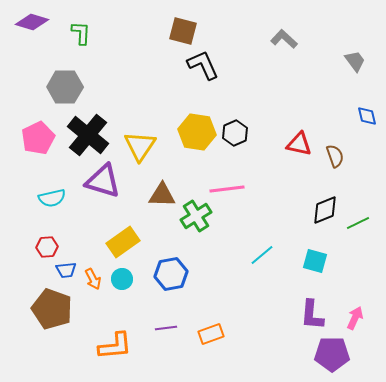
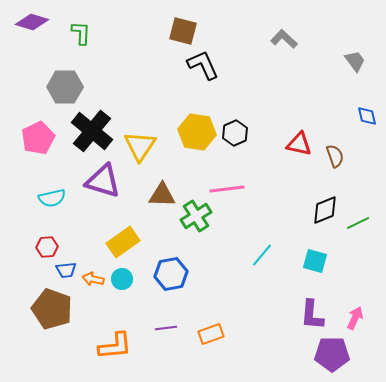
black cross: moved 4 px right, 4 px up
cyan line: rotated 10 degrees counterclockwise
orange arrow: rotated 130 degrees clockwise
